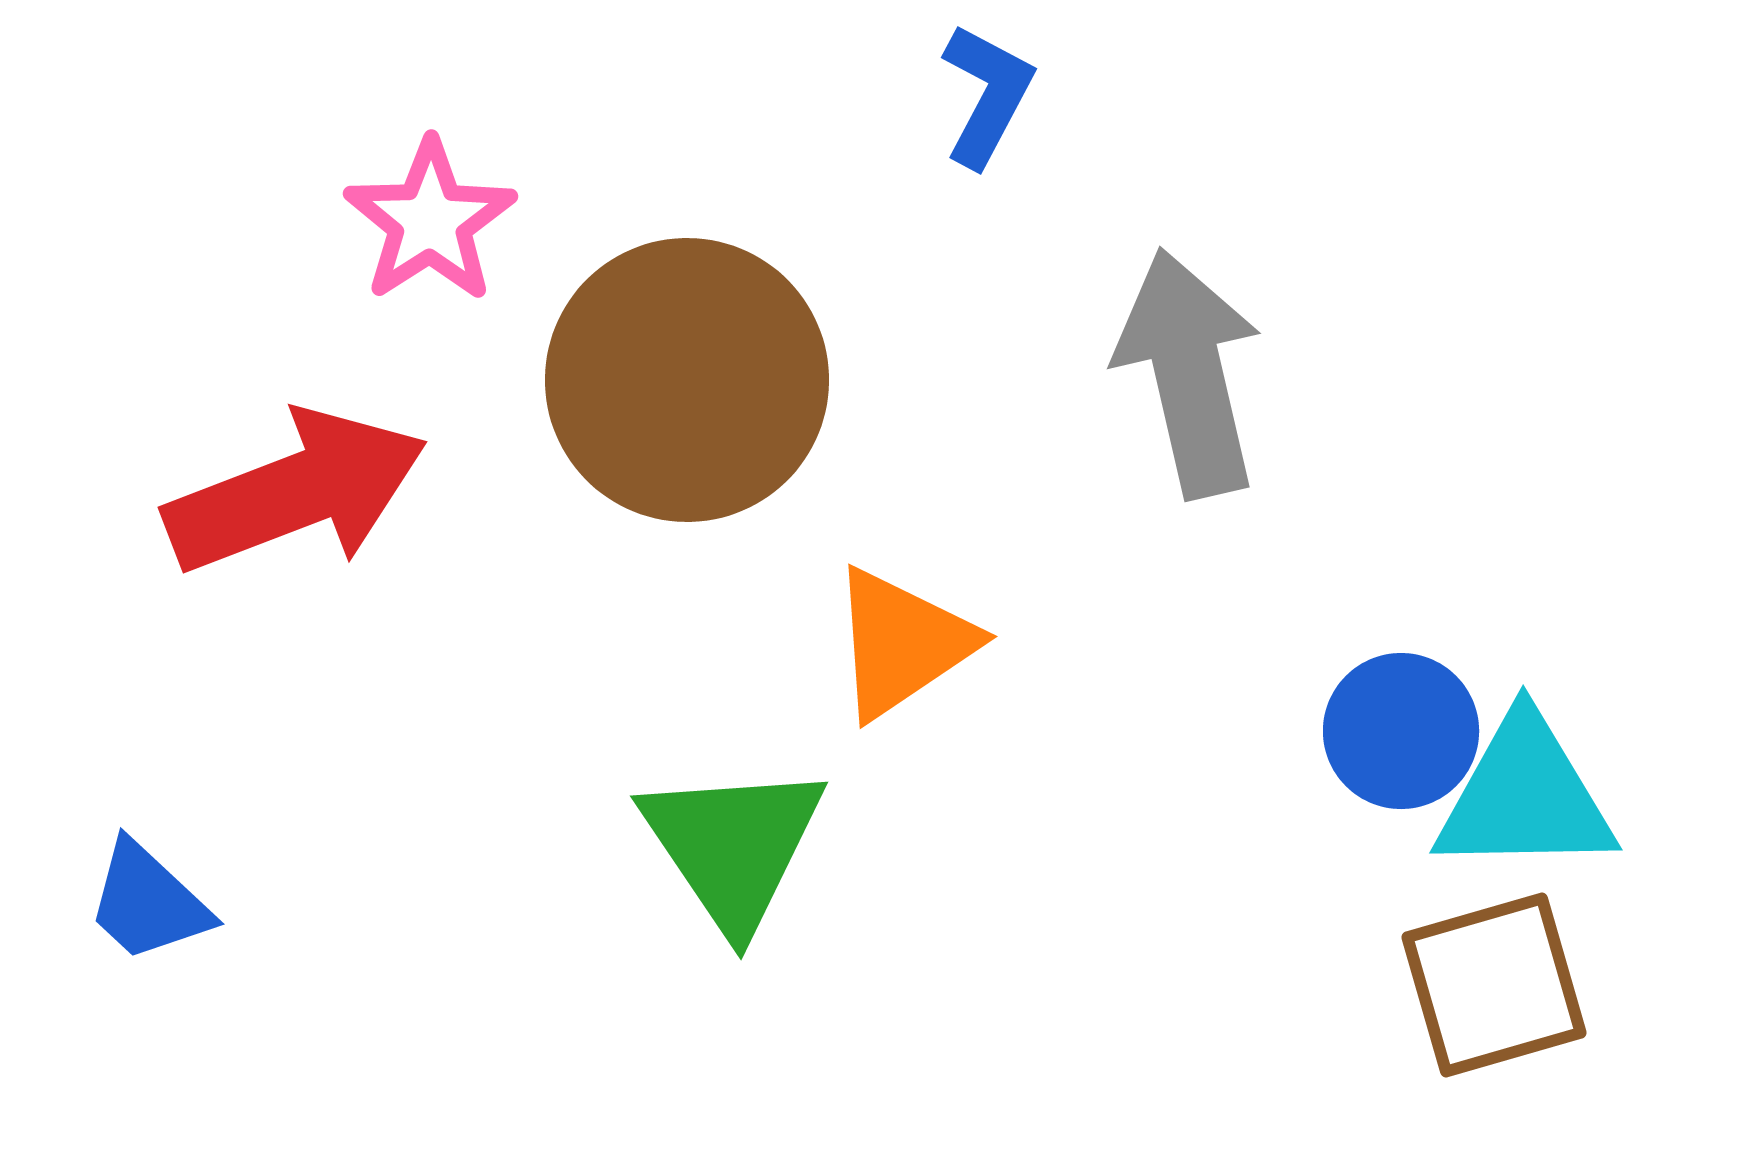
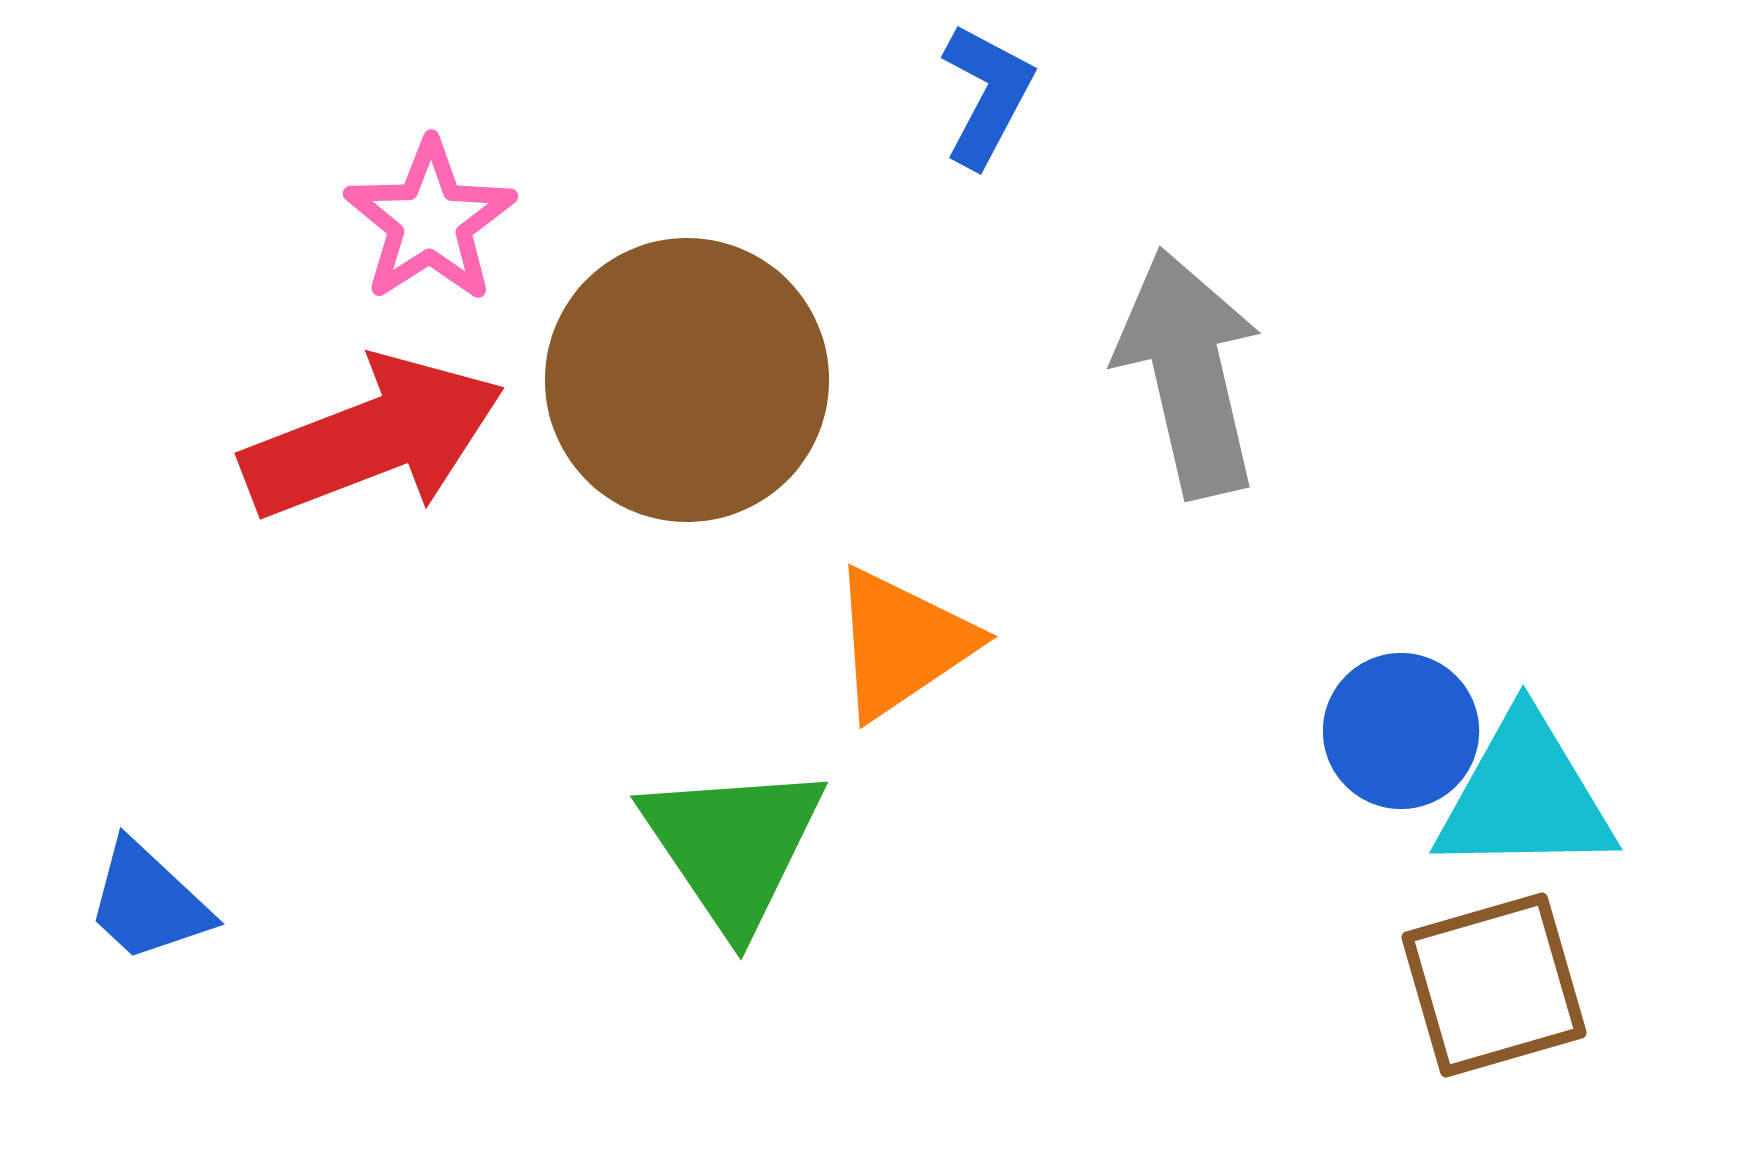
red arrow: moved 77 px right, 54 px up
